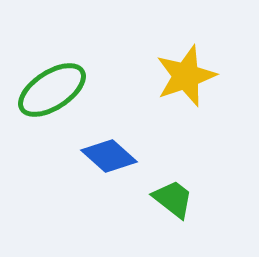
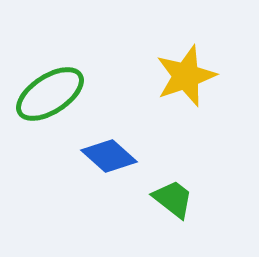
green ellipse: moved 2 px left, 4 px down
